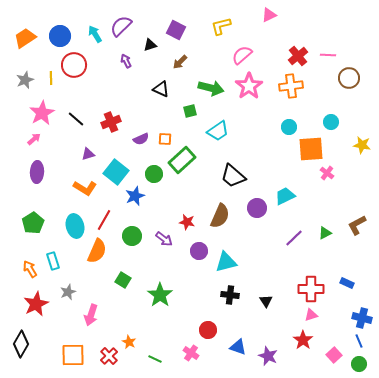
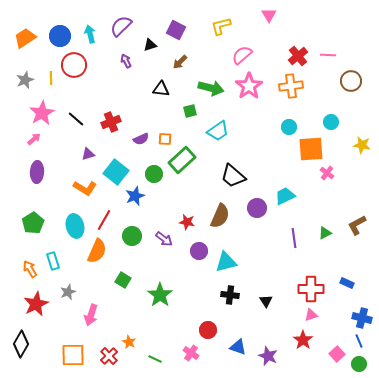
pink triangle at (269, 15): rotated 35 degrees counterclockwise
cyan arrow at (95, 34): moved 5 px left; rotated 18 degrees clockwise
brown circle at (349, 78): moved 2 px right, 3 px down
black triangle at (161, 89): rotated 18 degrees counterclockwise
purple line at (294, 238): rotated 54 degrees counterclockwise
pink square at (334, 355): moved 3 px right, 1 px up
